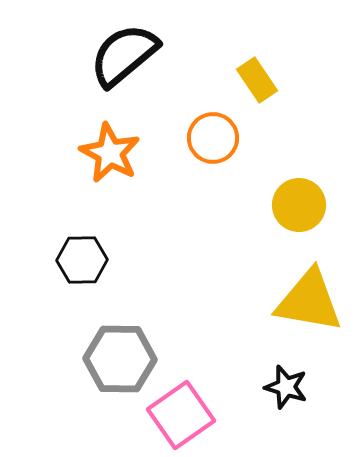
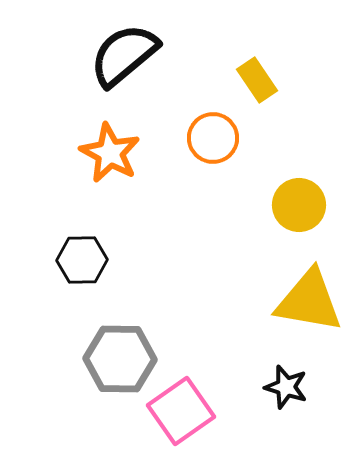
pink square: moved 4 px up
